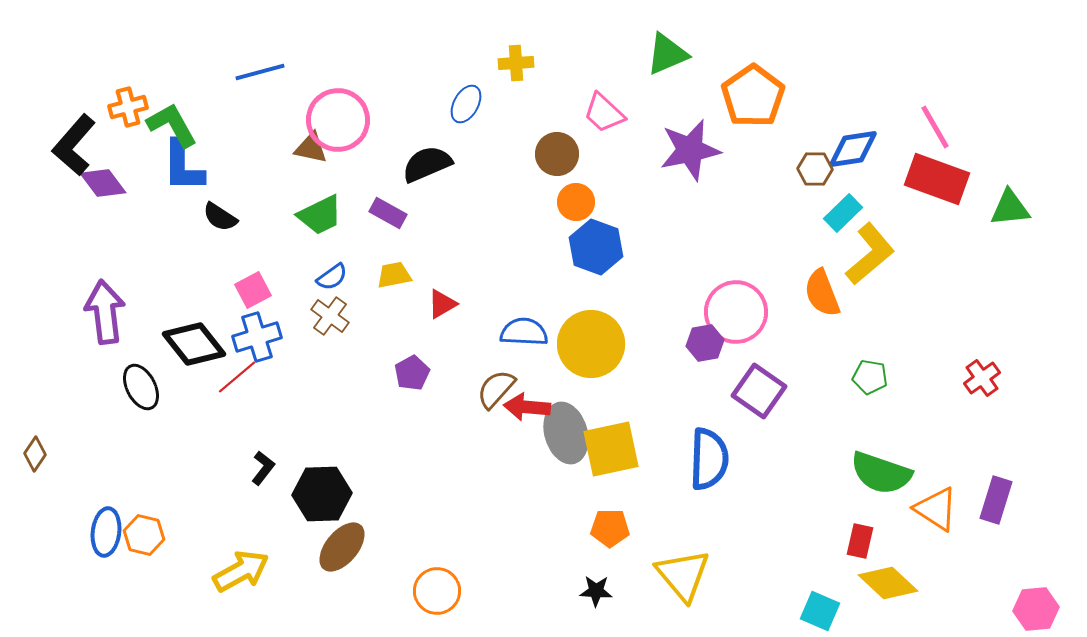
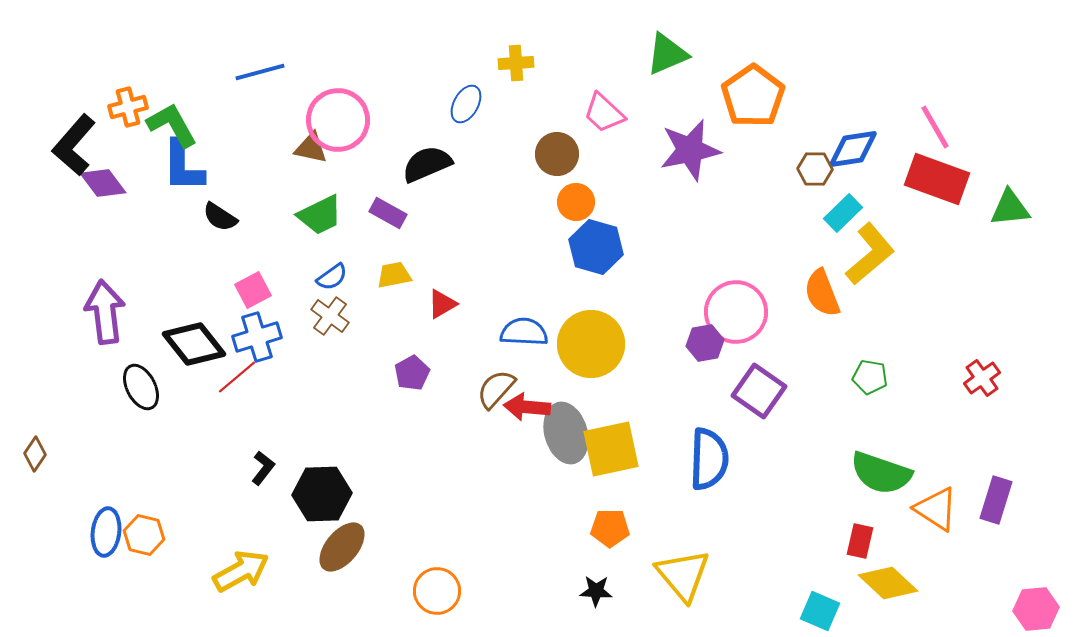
blue hexagon at (596, 247): rotated 4 degrees counterclockwise
